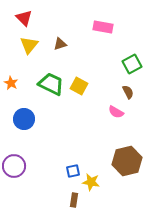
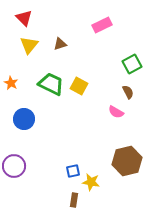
pink rectangle: moved 1 px left, 2 px up; rotated 36 degrees counterclockwise
